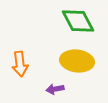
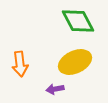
yellow ellipse: moved 2 px left, 1 px down; rotated 32 degrees counterclockwise
